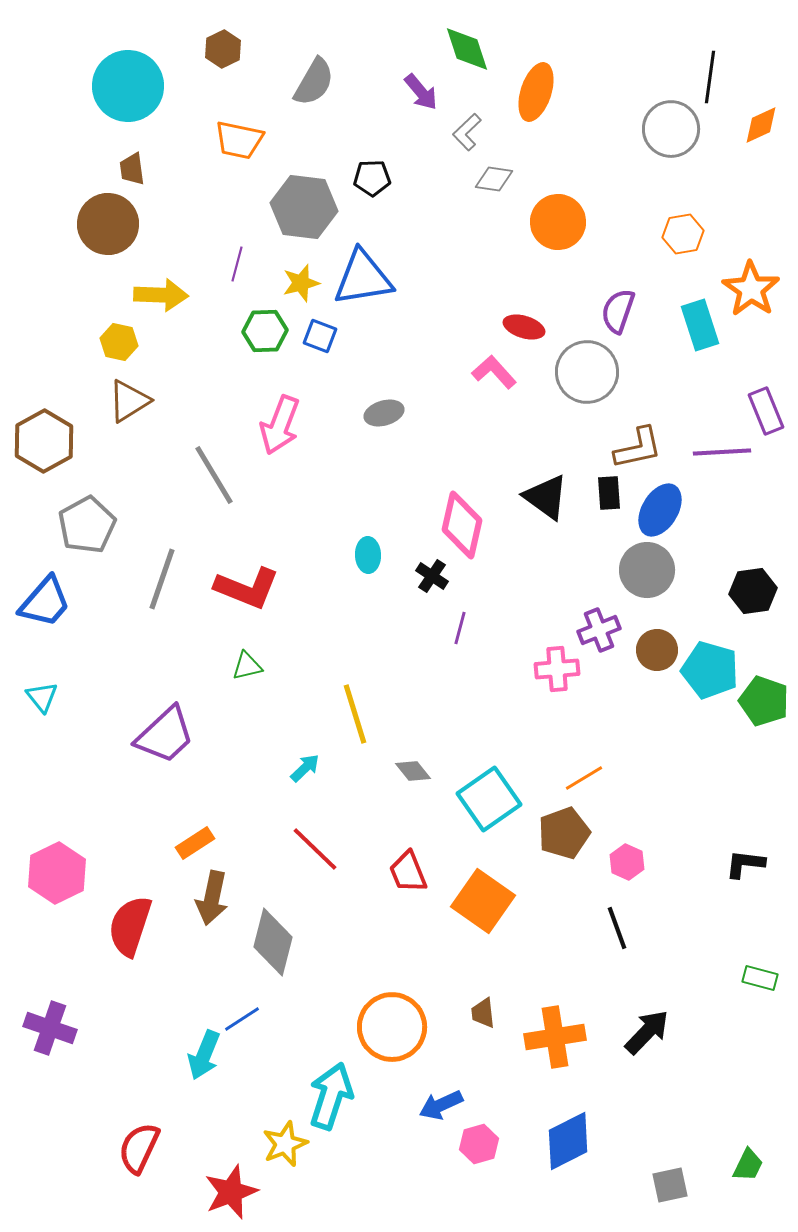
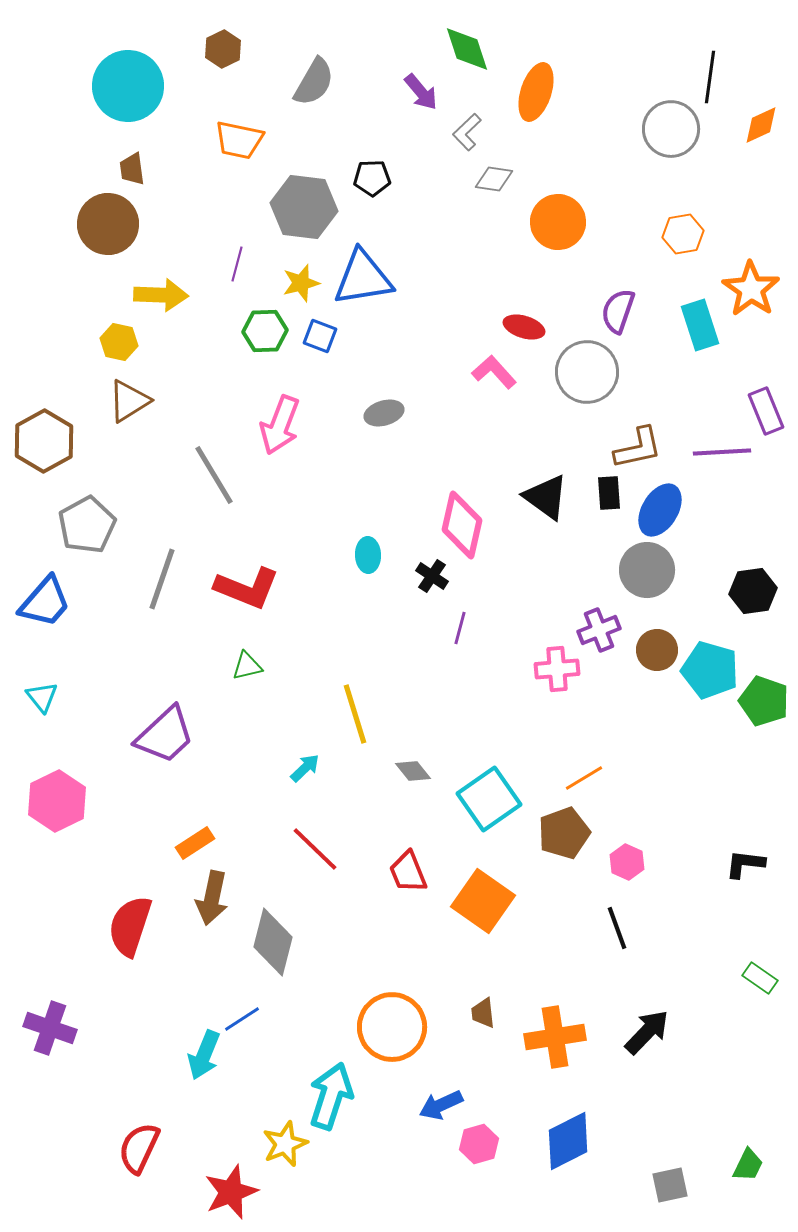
pink hexagon at (57, 873): moved 72 px up
green rectangle at (760, 978): rotated 20 degrees clockwise
